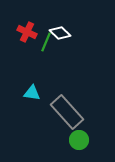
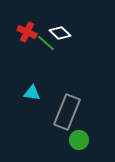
green line: moved 1 px down; rotated 72 degrees counterclockwise
gray rectangle: rotated 64 degrees clockwise
